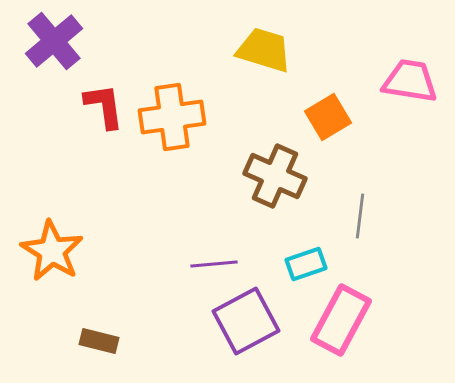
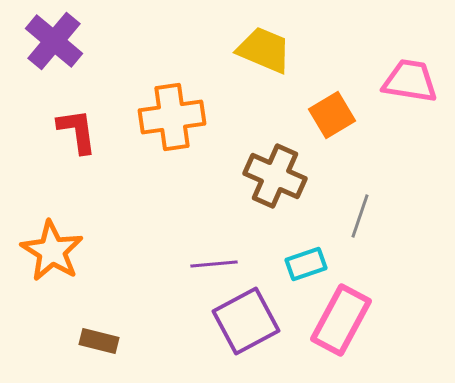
purple cross: rotated 10 degrees counterclockwise
yellow trapezoid: rotated 6 degrees clockwise
red L-shape: moved 27 px left, 25 px down
orange square: moved 4 px right, 2 px up
gray line: rotated 12 degrees clockwise
